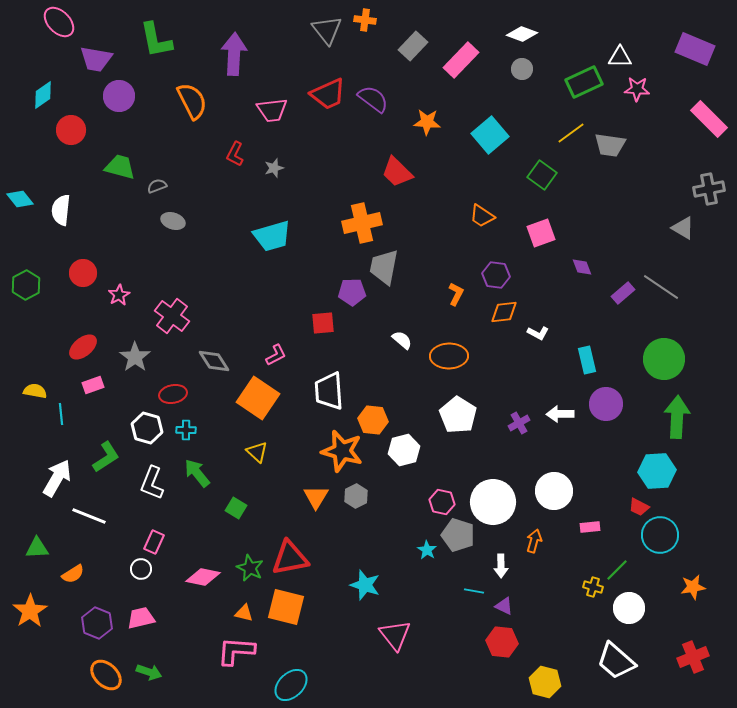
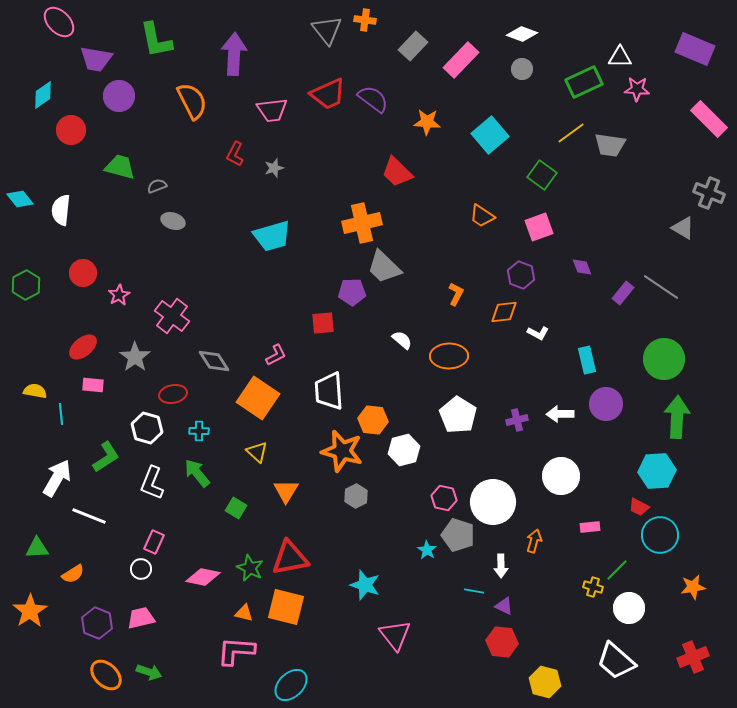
gray cross at (709, 189): moved 4 px down; rotated 32 degrees clockwise
pink square at (541, 233): moved 2 px left, 6 px up
gray trapezoid at (384, 267): rotated 57 degrees counterclockwise
purple hexagon at (496, 275): moved 25 px right; rotated 12 degrees clockwise
purple rectangle at (623, 293): rotated 10 degrees counterclockwise
pink rectangle at (93, 385): rotated 25 degrees clockwise
purple cross at (519, 423): moved 2 px left, 3 px up; rotated 15 degrees clockwise
cyan cross at (186, 430): moved 13 px right, 1 px down
white circle at (554, 491): moved 7 px right, 15 px up
orange triangle at (316, 497): moved 30 px left, 6 px up
pink hexagon at (442, 502): moved 2 px right, 4 px up
